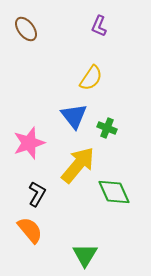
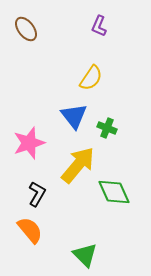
green triangle: rotated 16 degrees counterclockwise
